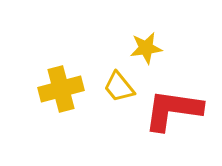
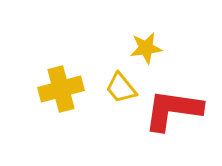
yellow trapezoid: moved 2 px right, 1 px down
